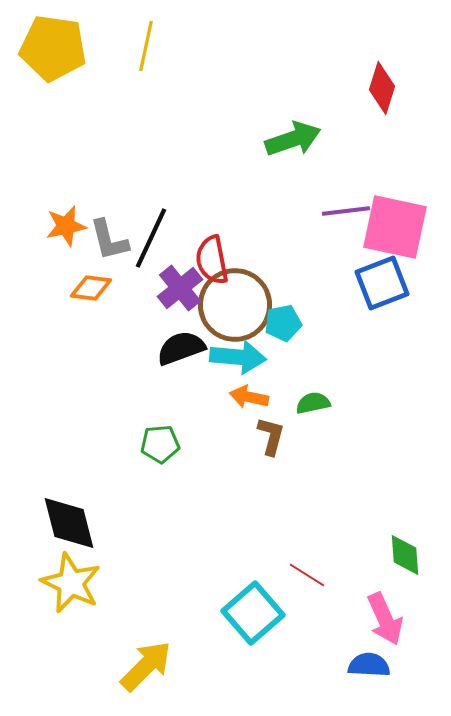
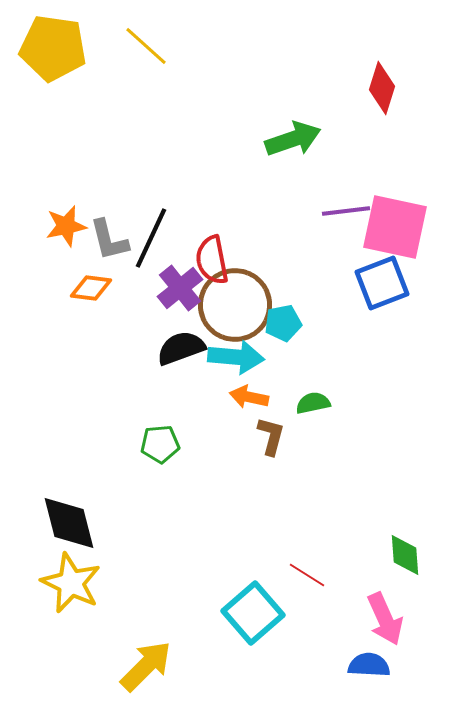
yellow line: rotated 60 degrees counterclockwise
cyan arrow: moved 2 px left
